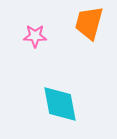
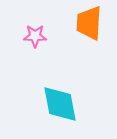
orange trapezoid: rotated 12 degrees counterclockwise
